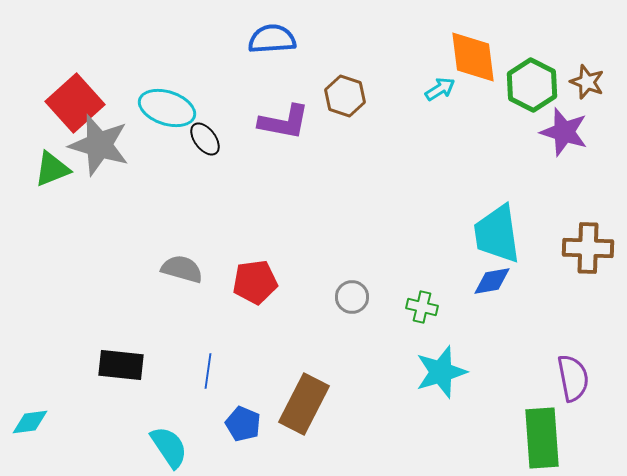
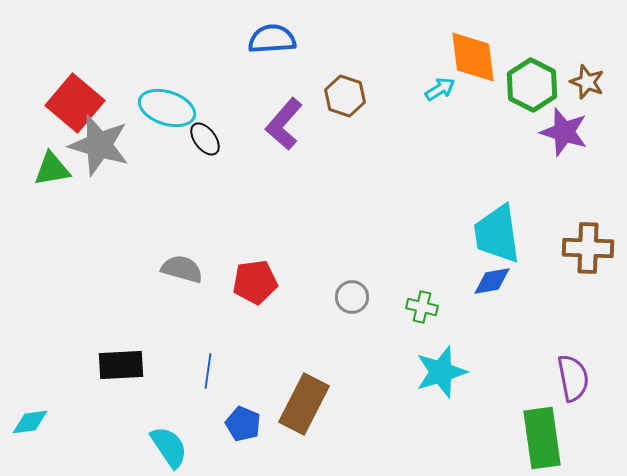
red square: rotated 8 degrees counterclockwise
purple L-shape: moved 2 px down; rotated 120 degrees clockwise
green triangle: rotated 12 degrees clockwise
black rectangle: rotated 9 degrees counterclockwise
green rectangle: rotated 4 degrees counterclockwise
